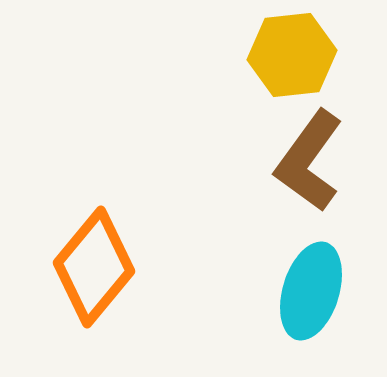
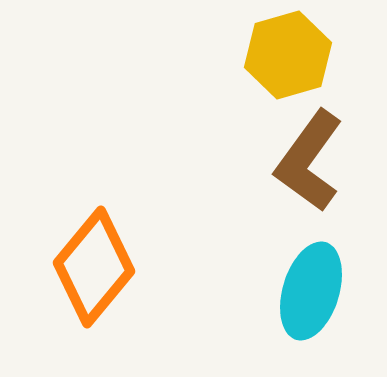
yellow hexagon: moved 4 px left; rotated 10 degrees counterclockwise
